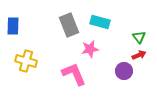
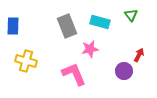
gray rectangle: moved 2 px left, 1 px down
green triangle: moved 8 px left, 22 px up
red arrow: rotated 40 degrees counterclockwise
